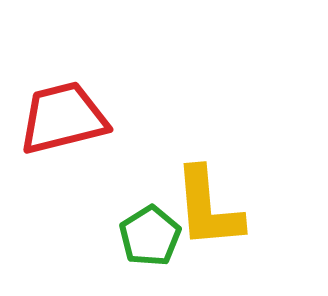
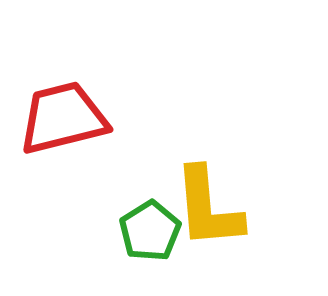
green pentagon: moved 5 px up
